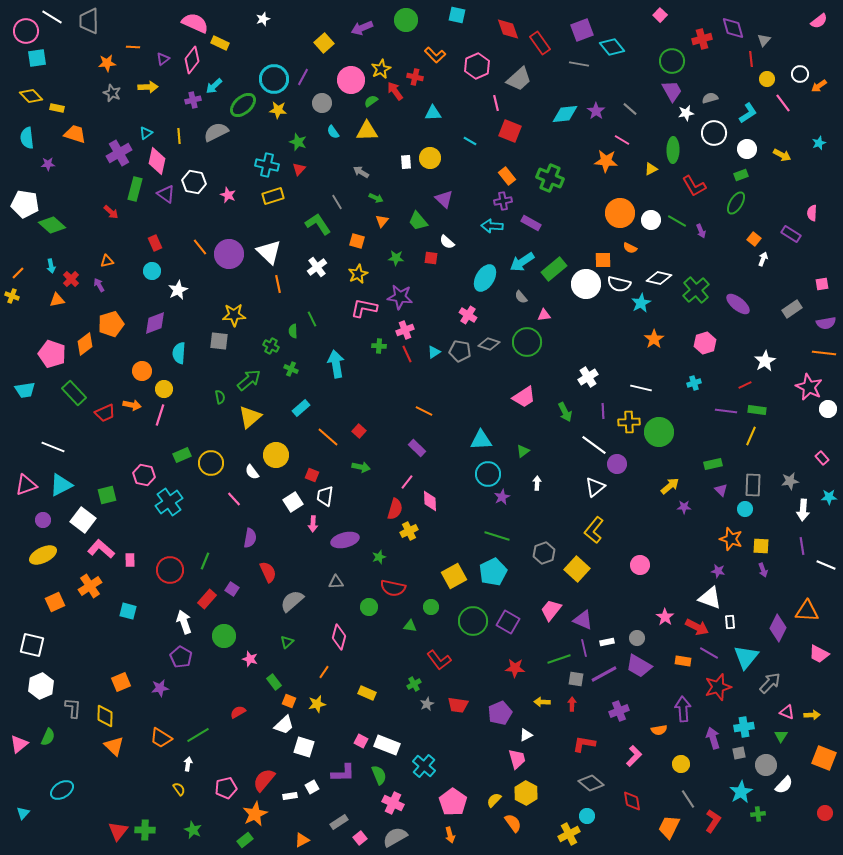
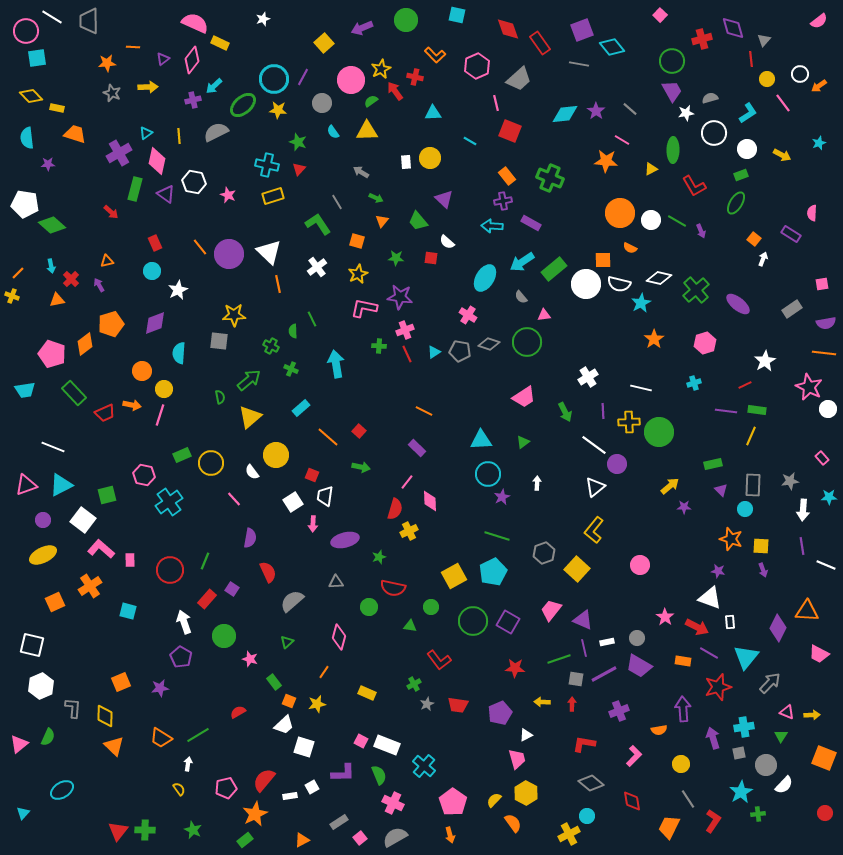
green triangle at (523, 451): moved 9 px up
